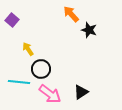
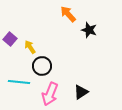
orange arrow: moved 3 px left
purple square: moved 2 px left, 19 px down
yellow arrow: moved 2 px right, 2 px up
black circle: moved 1 px right, 3 px up
pink arrow: rotated 75 degrees clockwise
